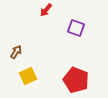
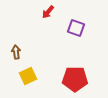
red arrow: moved 2 px right, 2 px down
brown arrow: rotated 40 degrees counterclockwise
red pentagon: moved 1 px left, 1 px up; rotated 20 degrees counterclockwise
